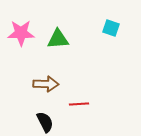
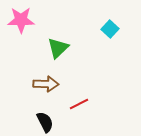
cyan square: moved 1 px left, 1 px down; rotated 24 degrees clockwise
pink star: moved 13 px up
green triangle: moved 9 px down; rotated 40 degrees counterclockwise
red line: rotated 24 degrees counterclockwise
